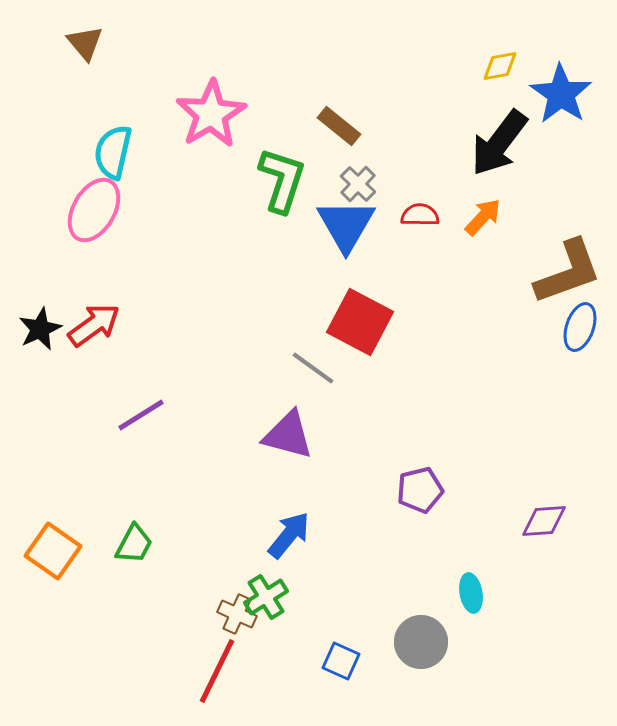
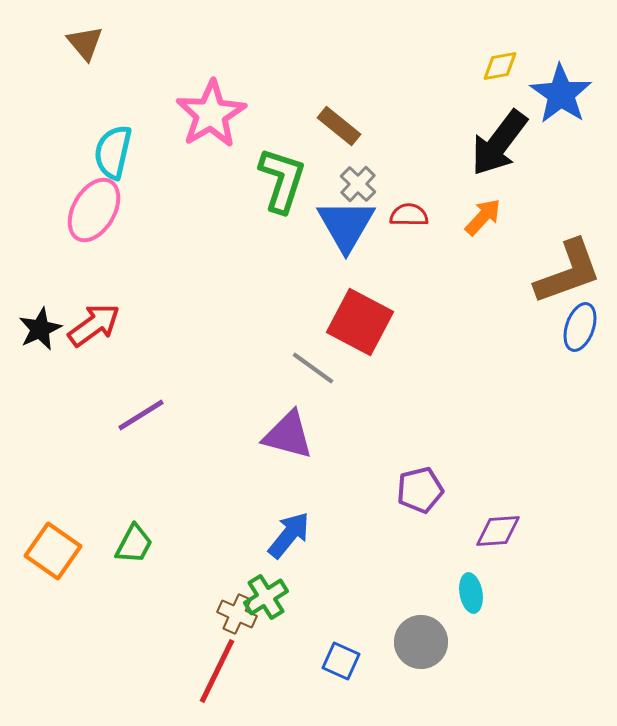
red semicircle: moved 11 px left
purple diamond: moved 46 px left, 10 px down
